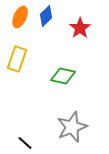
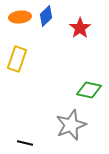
orange ellipse: rotated 60 degrees clockwise
green diamond: moved 26 px right, 14 px down
gray star: moved 1 px left, 2 px up
black line: rotated 28 degrees counterclockwise
